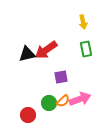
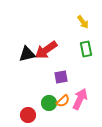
yellow arrow: rotated 24 degrees counterclockwise
pink arrow: rotated 45 degrees counterclockwise
